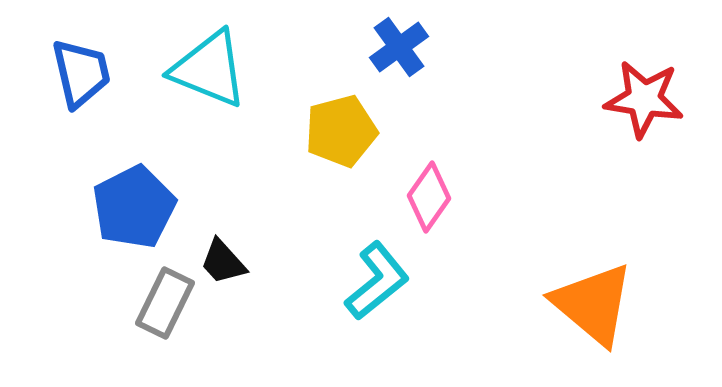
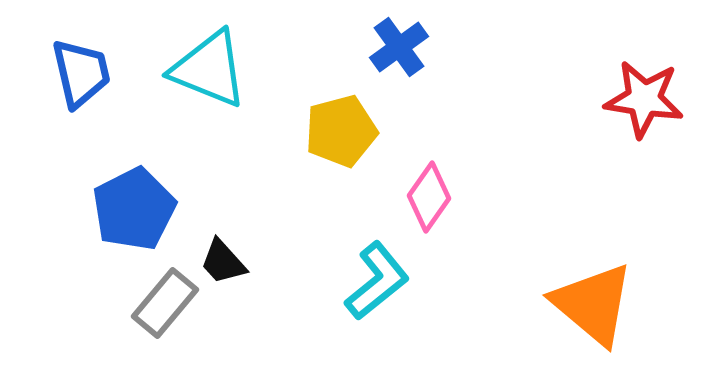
blue pentagon: moved 2 px down
gray rectangle: rotated 14 degrees clockwise
